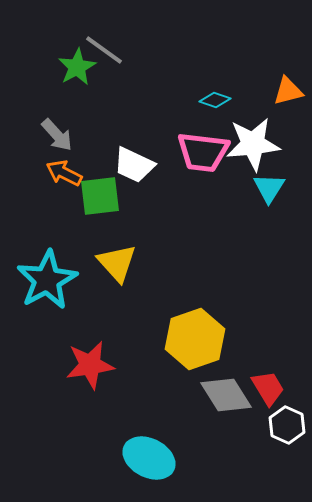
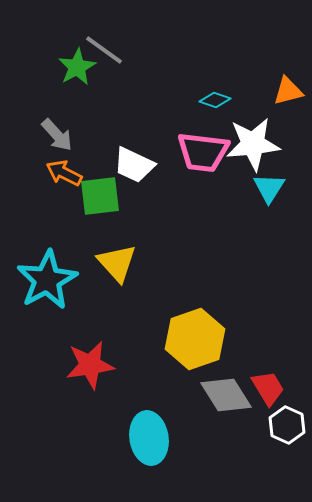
cyan ellipse: moved 20 px up; rotated 54 degrees clockwise
